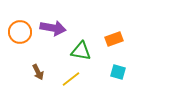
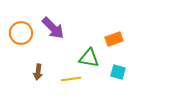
purple arrow: rotated 35 degrees clockwise
orange circle: moved 1 px right, 1 px down
green triangle: moved 8 px right, 7 px down
brown arrow: rotated 35 degrees clockwise
yellow line: rotated 30 degrees clockwise
